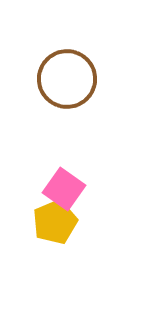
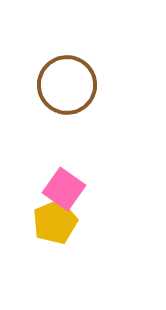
brown circle: moved 6 px down
